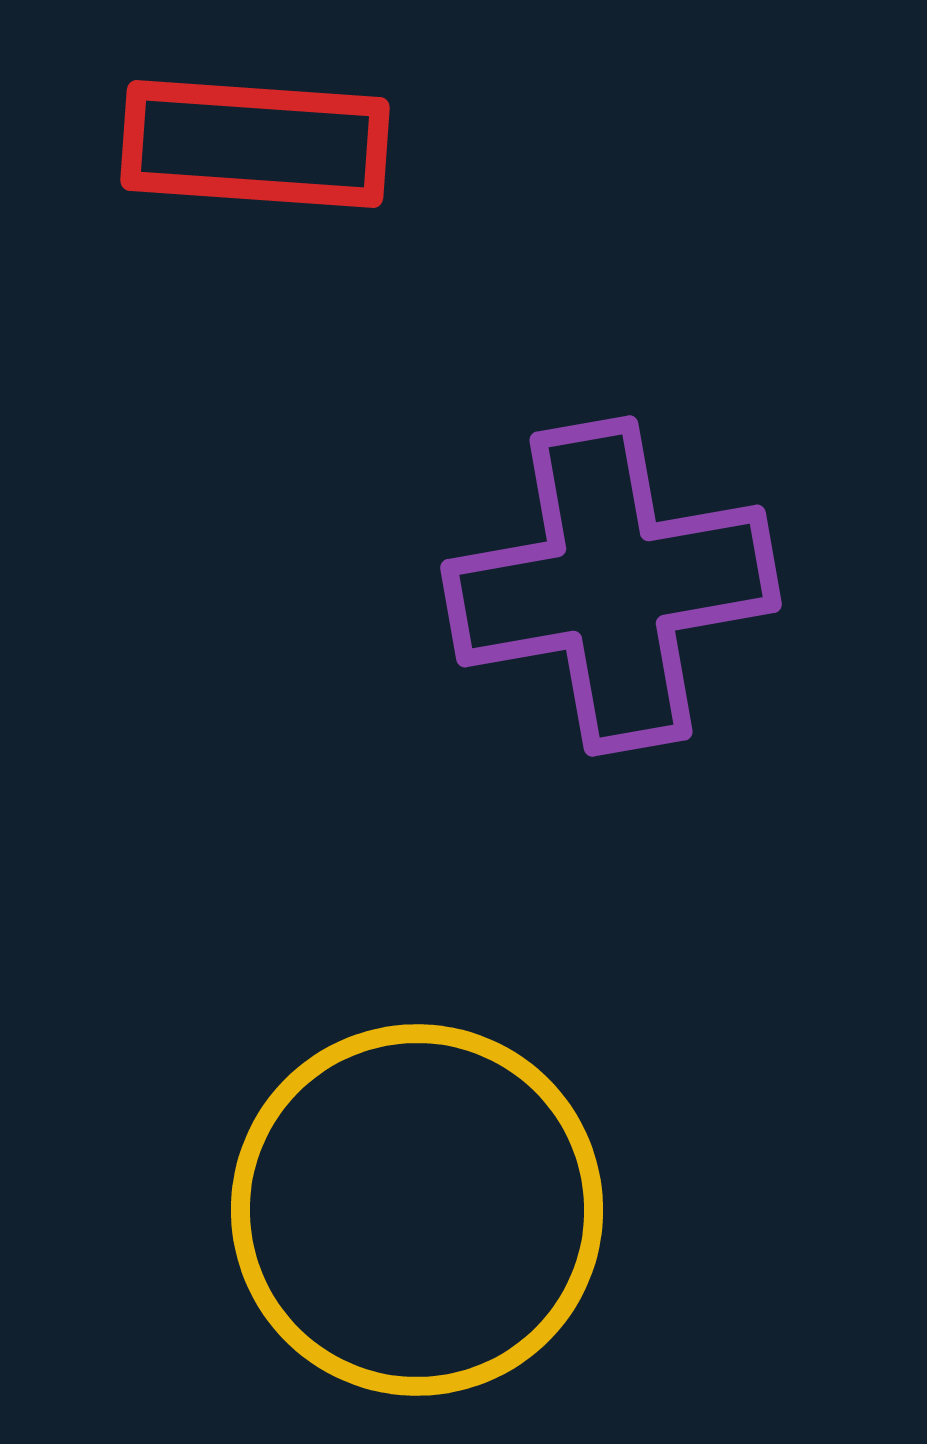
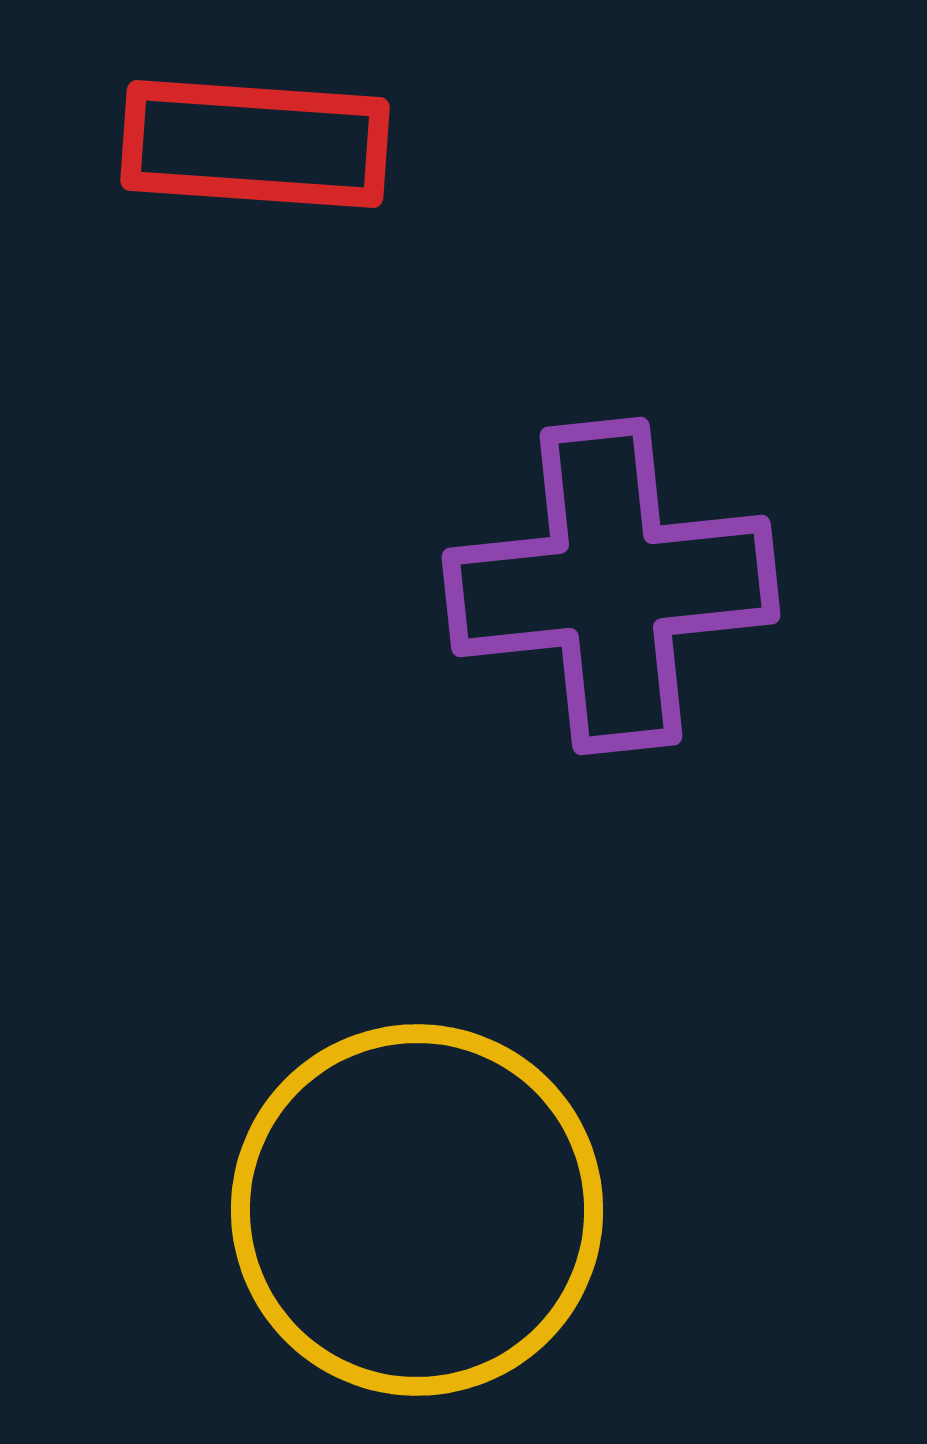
purple cross: rotated 4 degrees clockwise
